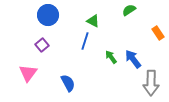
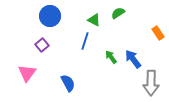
green semicircle: moved 11 px left, 3 px down
blue circle: moved 2 px right, 1 px down
green triangle: moved 1 px right, 1 px up
pink triangle: moved 1 px left
